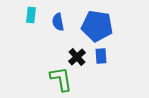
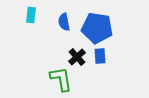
blue semicircle: moved 6 px right
blue pentagon: moved 2 px down
blue rectangle: moved 1 px left
